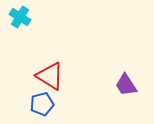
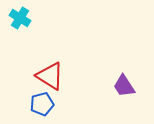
cyan cross: moved 1 px down
purple trapezoid: moved 2 px left, 1 px down
